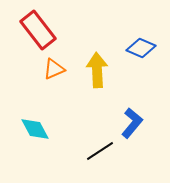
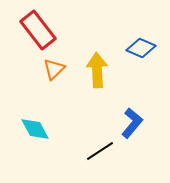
orange triangle: rotated 20 degrees counterclockwise
